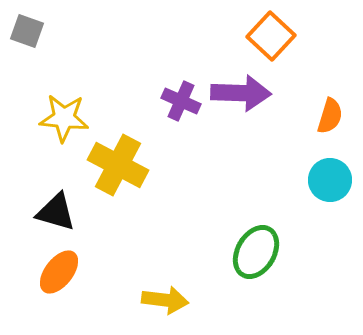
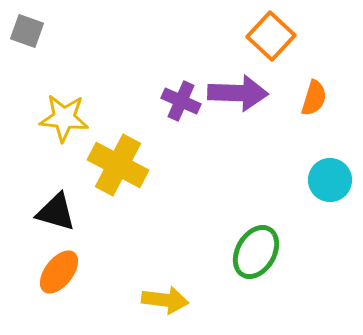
purple arrow: moved 3 px left
orange semicircle: moved 16 px left, 18 px up
